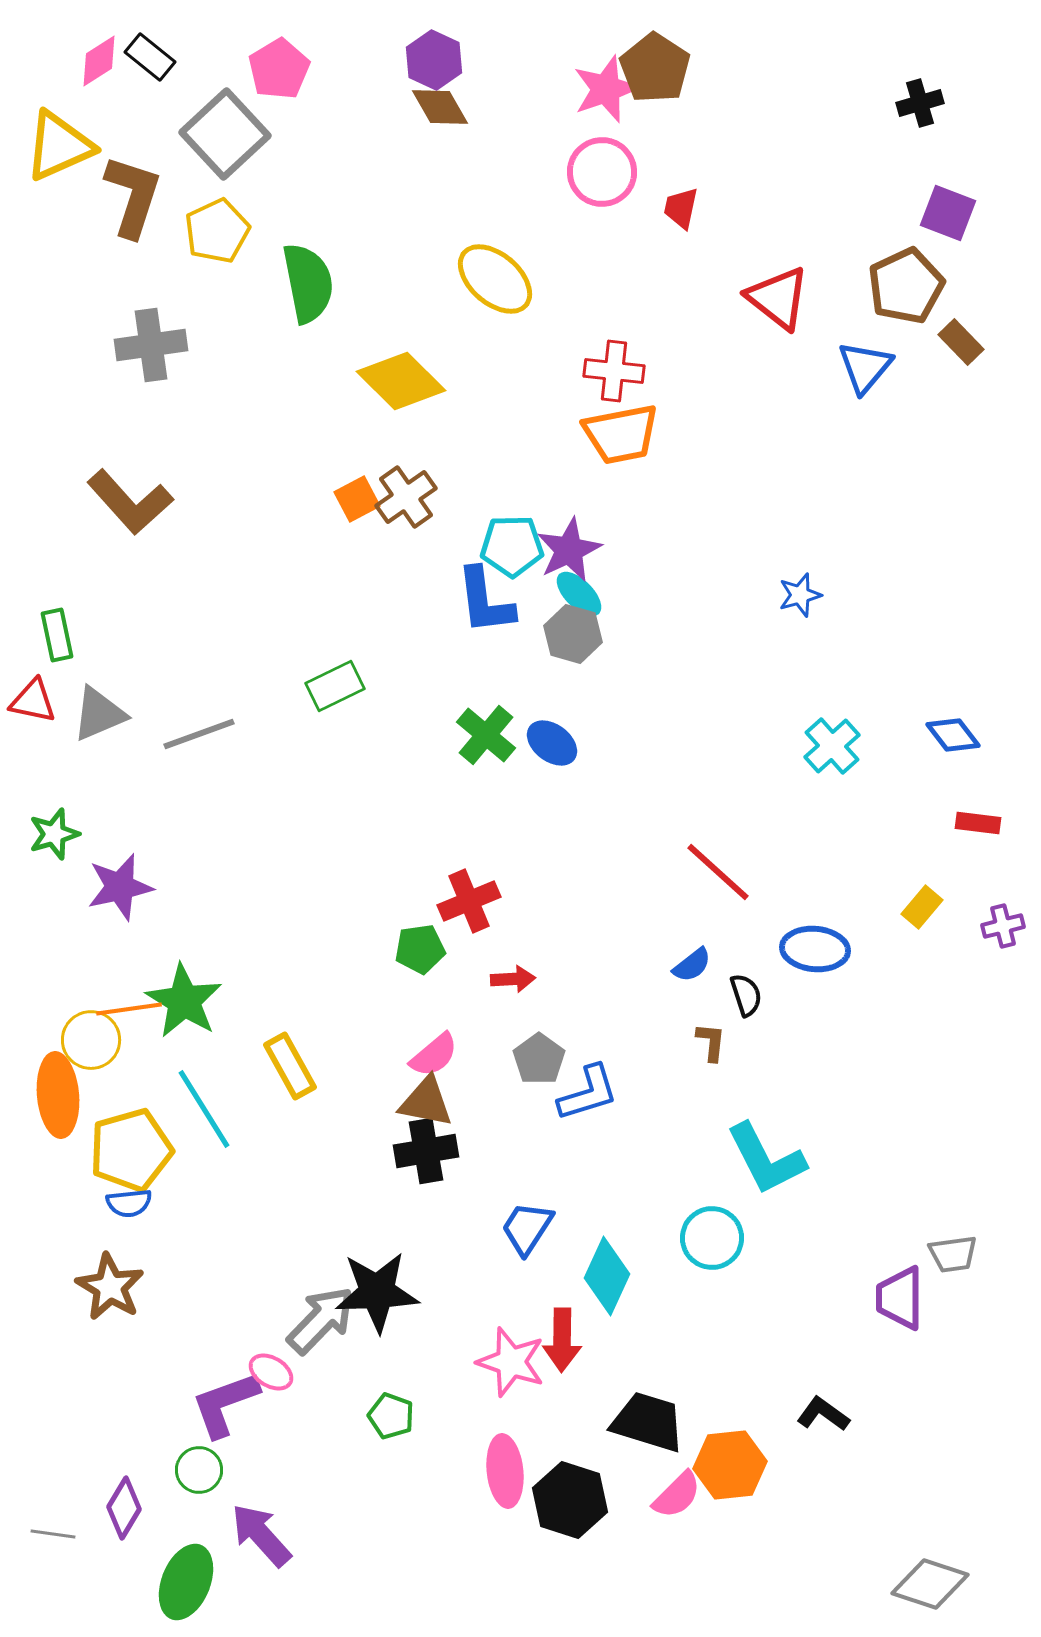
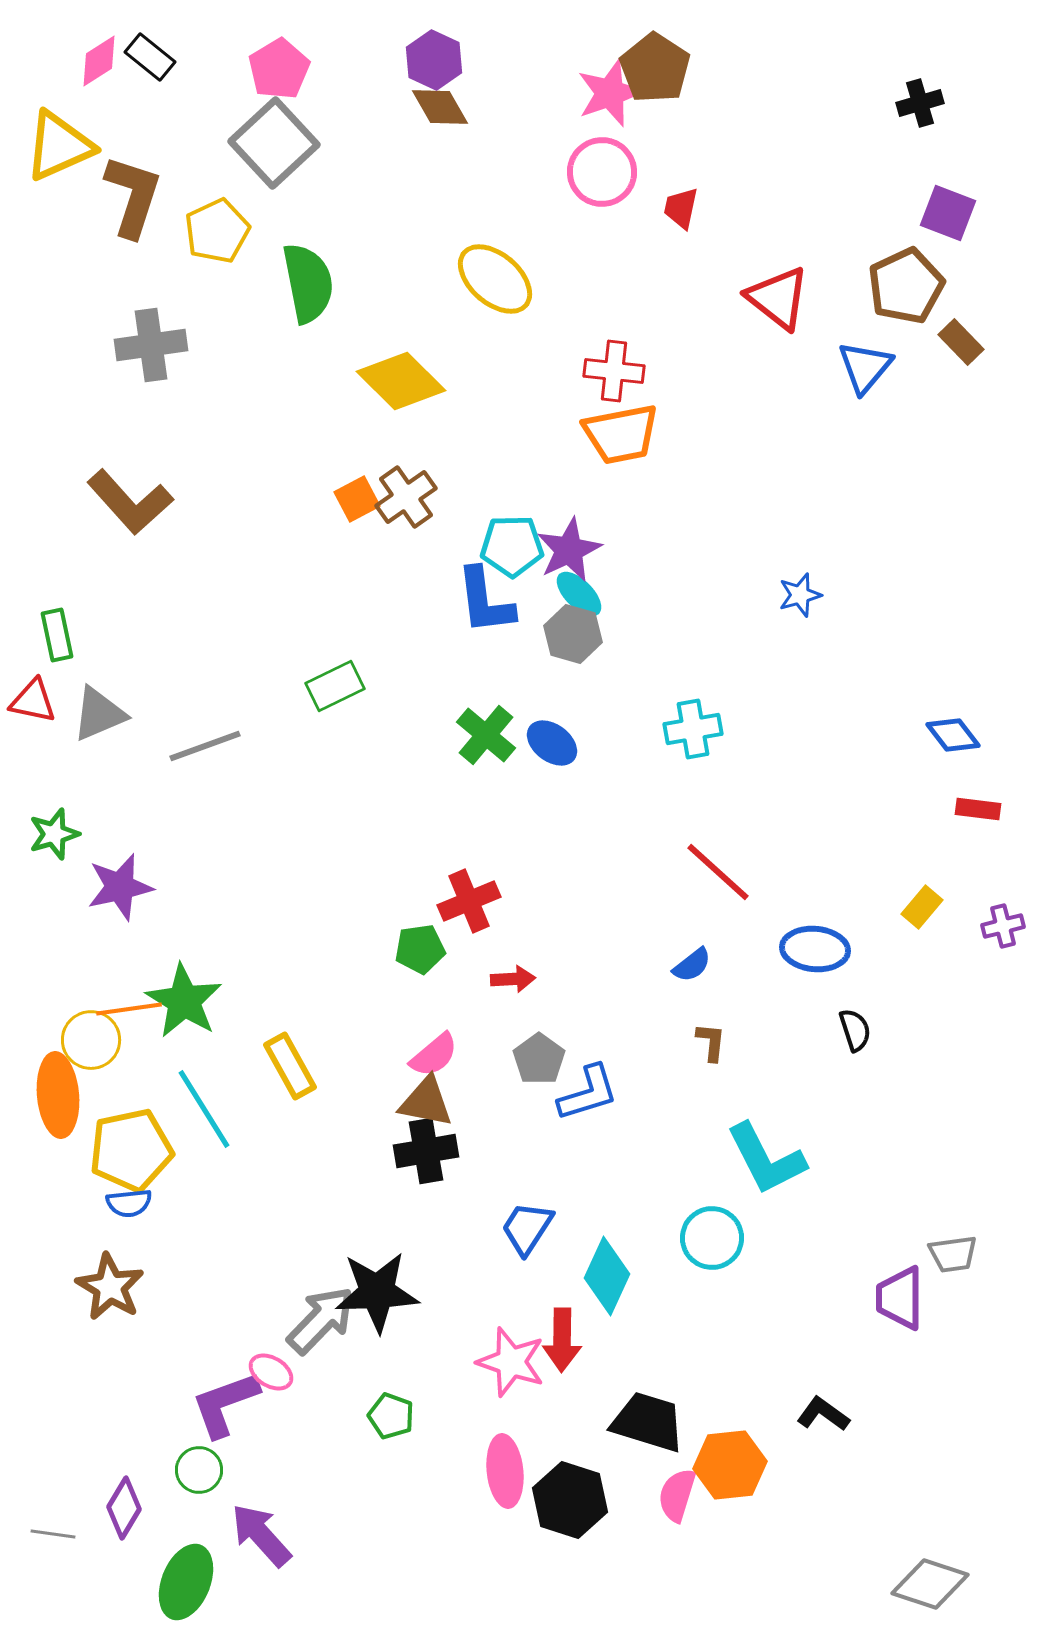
pink star at (606, 89): moved 4 px right, 4 px down
gray square at (225, 134): moved 49 px right, 9 px down
gray line at (199, 734): moved 6 px right, 12 px down
cyan cross at (832, 746): moved 139 px left, 17 px up; rotated 32 degrees clockwise
red rectangle at (978, 823): moved 14 px up
black semicircle at (746, 995): moved 109 px right, 35 px down
yellow pentagon at (131, 1150): rotated 4 degrees clockwise
pink semicircle at (677, 1495): rotated 152 degrees clockwise
